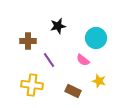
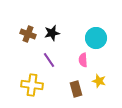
black star: moved 6 px left, 7 px down
brown cross: moved 7 px up; rotated 21 degrees clockwise
pink semicircle: rotated 48 degrees clockwise
brown rectangle: moved 3 px right, 2 px up; rotated 49 degrees clockwise
